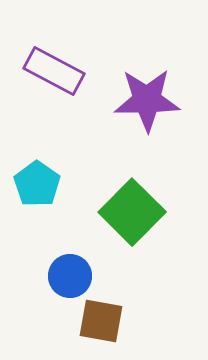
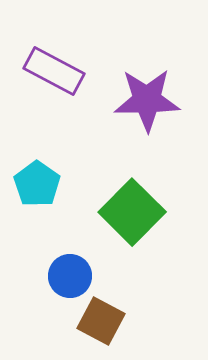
brown square: rotated 18 degrees clockwise
